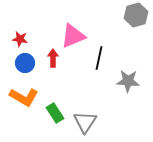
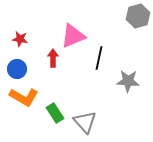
gray hexagon: moved 2 px right, 1 px down
blue circle: moved 8 px left, 6 px down
gray triangle: rotated 15 degrees counterclockwise
